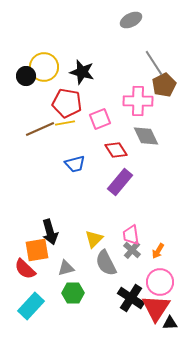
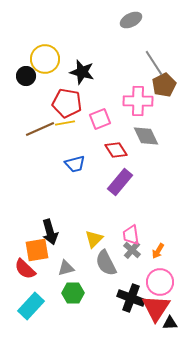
yellow circle: moved 1 px right, 8 px up
black cross: rotated 12 degrees counterclockwise
